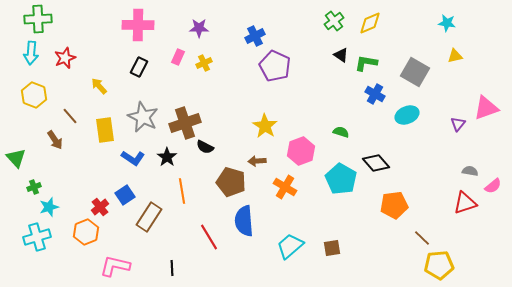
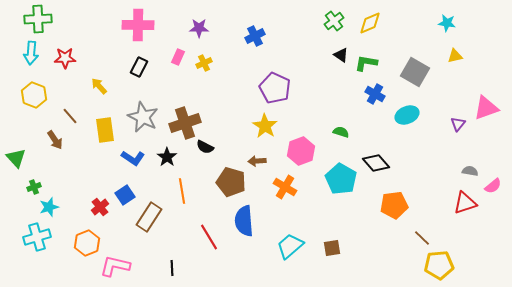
red star at (65, 58): rotated 20 degrees clockwise
purple pentagon at (275, 66): moved 22 px down
orange hexagon at (86, 232): moved 1 px right, 11 px down
